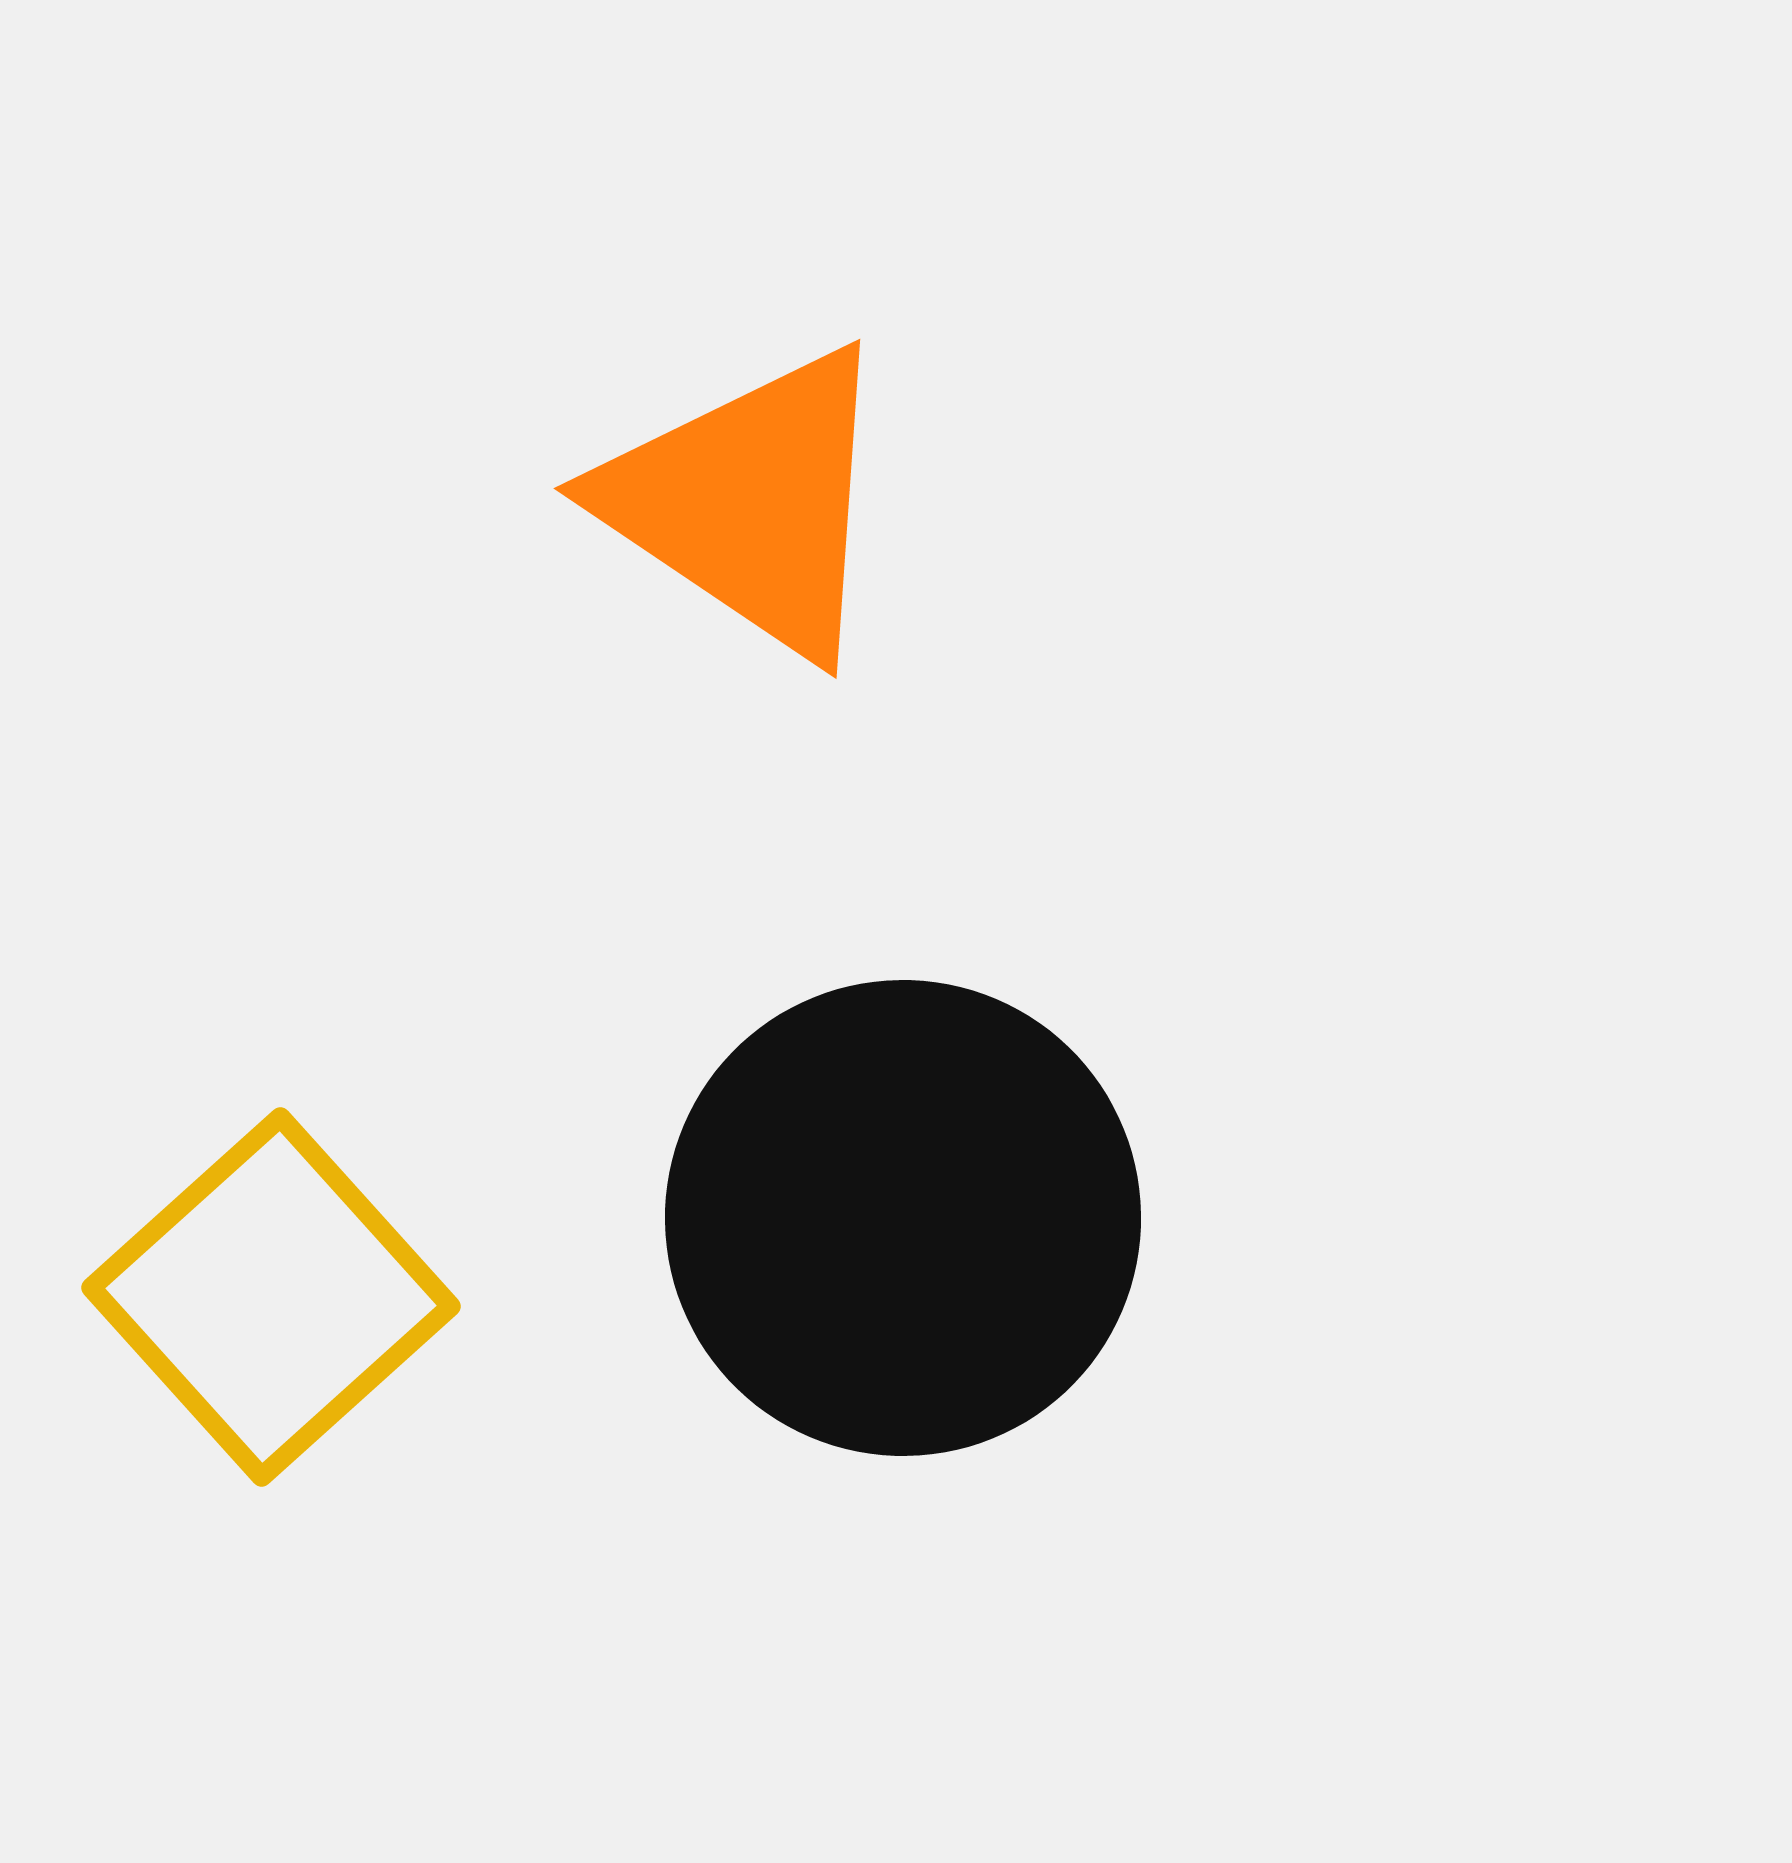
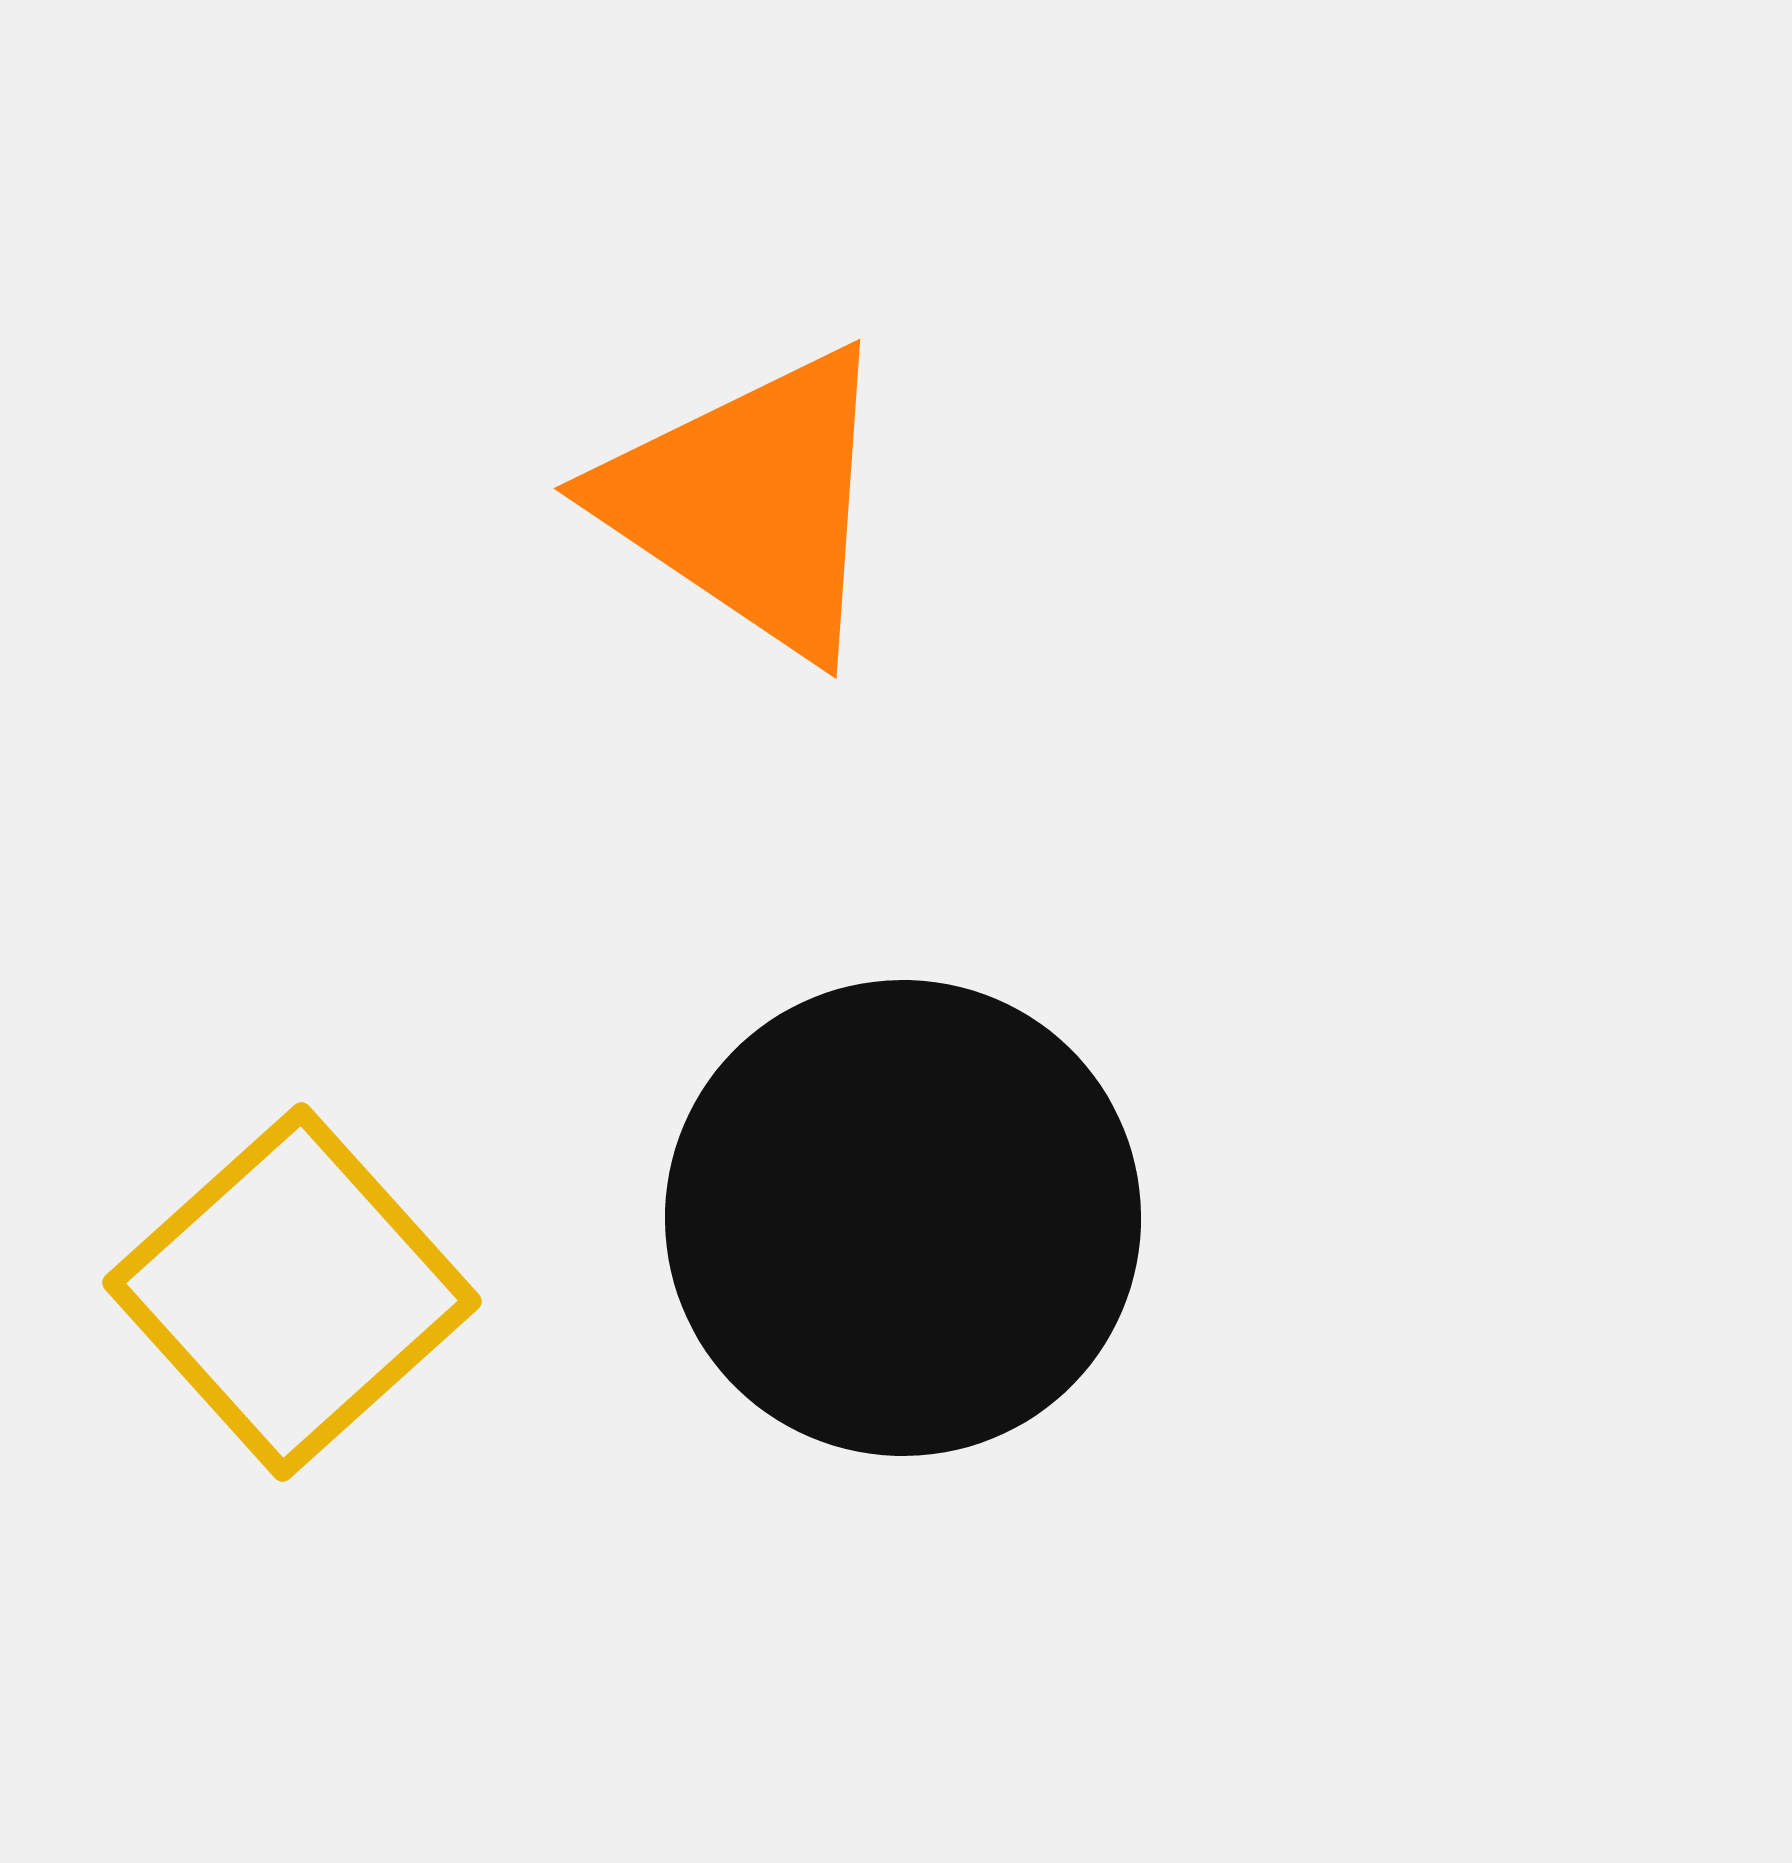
yellow square: moved 21 px right, 5 px up
